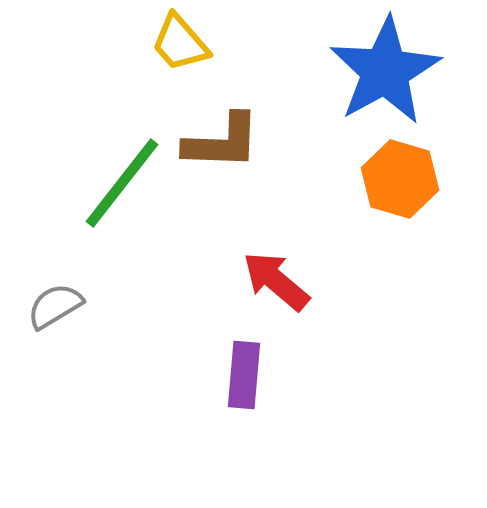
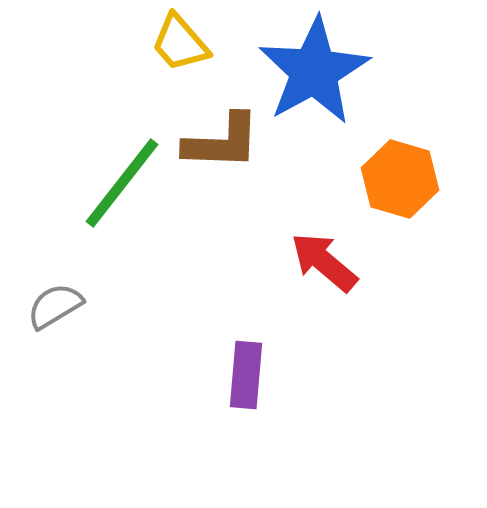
blue star: moved 71 px left
red arrow: moved 48 px right, 19 px up
purple rectangle: moved 2 px right
